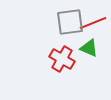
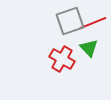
gray square: moved 1 px up; rotated 12 degrees counterclockwise
green triangle: rotated 24 degrees clockwise
